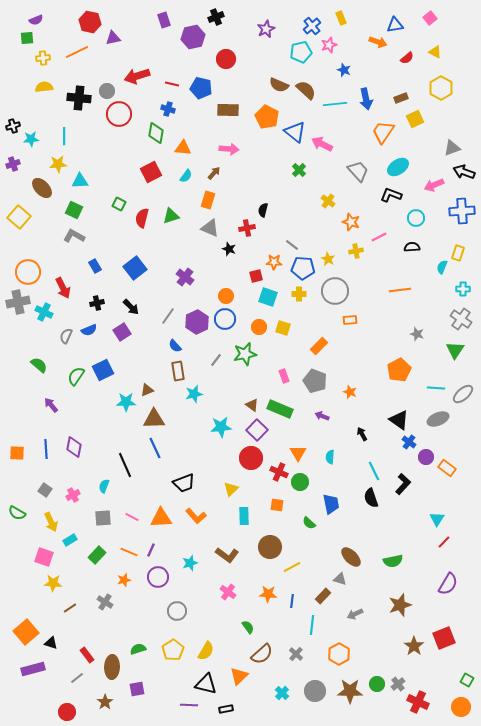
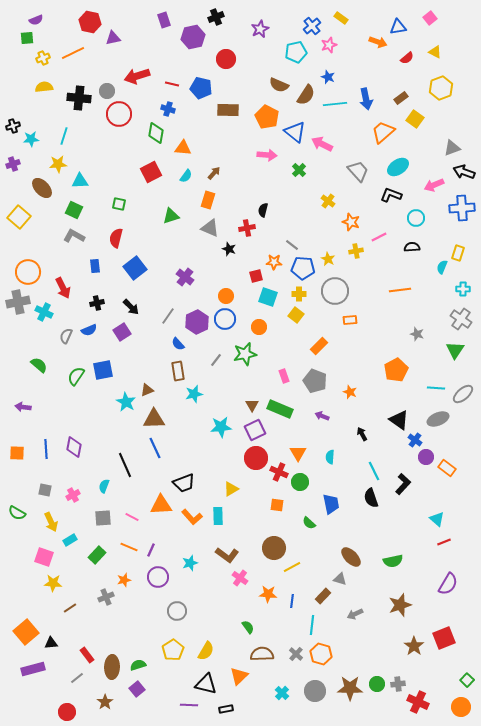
yellow rectangle at (341, 18): rotated 32 degrees counterclockwise
blue triangle at (395, 25): moved 3 px right, 2 px down
purple star at (266, 29): moved 6 px left
orange line at (77, 52): moved 4 px left, 1 px down
cyan pentagon at (301, 52): moved 5 px left
yellow cross at (43, 58): rotated 16 degrees counterclockwise
blue star at (344, 70): moved 16 px left, 7 px down
yellow hexagon at (441, 88): rotated 10 degrees clockwise
brown semicircle at (306, 90): moved 5 px down; rotated 80 degrees clockwise
brown rectangle at (401, 98): rotated 16 degrees counterclockwise
yellow square at (415, 119): rotated 30 degrees counterclockwise
orange trapezoid at (383, 132): rotated 15 degrees clockwise
cyan line at (64, 136): rotated 18 degrees clockwise
pink arrow at (229, 149): moved 38 px right, 6 px down
green square at (119, 204): rotated 16 degrees counterclockwise
blue cross at (462, 211): moved 3 px up
red semicircle at (142, 218): moved 26 px left, 20 px down
blue rectangle at (95, 266): rotated 24 degrees clockwise
yellow square at (283, 328): moved 13 px right, 13 px up; rotated 21 degrees clockwise
blue semicircle at (175, 346): moved 3 px right, 2 px up
blue square at (103, 370): rotated 15 degrees clockwise
orange pentagon at (399, 370): moved 3 px left
cyan star at (126, 402): rotated 30 degrees clockwise
purple arrow at (51, 405): moved 28 px left, 2 px down; rotated 42 degrees counterclockwise
brown triangle at (252, 405): rotated 24 degrees clockwise
purple square at (257, 430): moved 2 px left; rotated 20 degrees clockwise
blue cross at (409, 442): moved 6 px right, 2 px up
red circle at (251, 458): moved 5 px right
yellow triangle at (231, 489): rotated 14 degrees clockwise
gray square at (45, 490): rotated 24 degrees counterclockwise
orange L-shape at (196, 516): moved 4 px left, 1 px down
cyan rectangle at (244, 516): moved 26 px left
orange triangle at (161, 518): moved 13 px up
cyan triangle at (437, 519): rotated 21 degrees counterclockwise
red line at (444, 542): rotated 24 degrees clockwise
brown circle at (270, 547): moved 4 px right, 1 px down
orange line at (129, 552): moved 5 px up
pink cross at (228, 592): moved 12 px right, 14 px up
gray cross at (105, 602): moved 1 px right, 5 px up; rotated 35 degrees clockwise
black triangle at (51, 643): rotated 24 degrees counterclockwise
green semicircle at (138, 649): moved 16 px down
brown semicircle at (262, 654): rotated 140 degrees counterclockwise
orange hexagon at (339, 654): moved 18 px left; rotated 15 degrees counterclockwise
green square at (467, 680): rotated 16 degrees clockwise
gray cross at (398, 684): rotated 32 degrees clockwise
purple square at (137, 689): rotated 28 degrees counterclockwise
brown star at (350, 691): moved 3 px up
